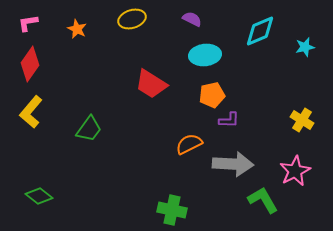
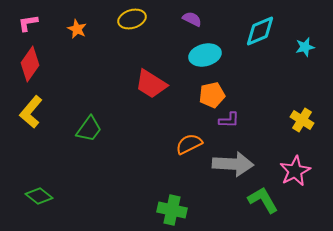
cyan ellipse: rotated 8 degrees counterclockwise
